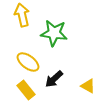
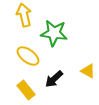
yellow arrow: moved 2 px right
yellow ellipse: moved 6 px up
yellow triangle: moved 15 px up
